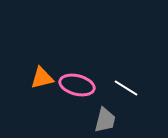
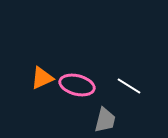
orange triangle: rotated 10 degrees counterclockwise
white line: moved 3 px right, 2 px up
